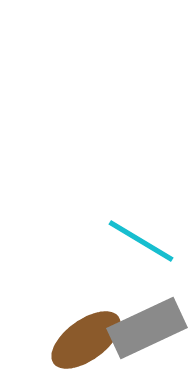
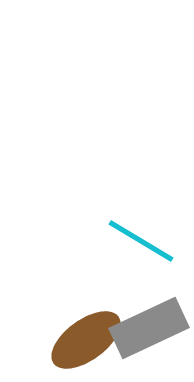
gray rectangle: moved 2 px right
